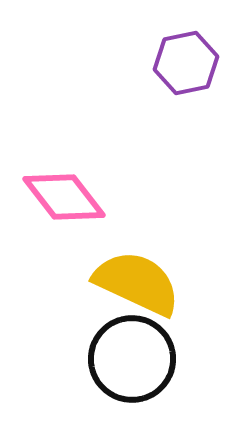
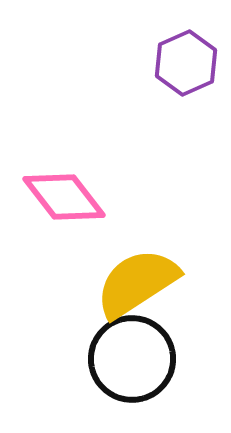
purple hexagon: rotated 12 degrees counterclockwise
yellow semicircle: rotated 58 degrees counterclockwise
